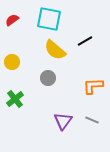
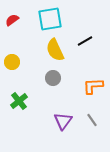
cyan square: moved 1 px right; rotated 20 degrees counterclockwise
yellow semicircle: rotated 25 degrees clockwise
gray circle: moved 5 px right
green cross: moved 4 px right, 2 px down
gray line: rotated 32 degrees clockwise
